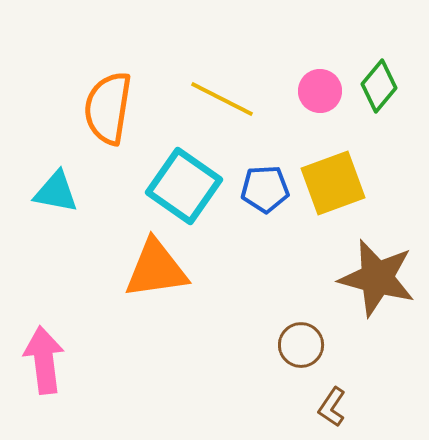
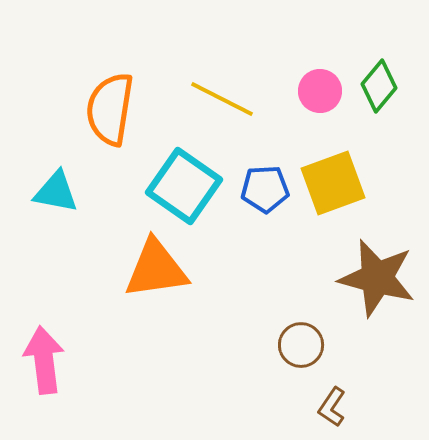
orange semicircle: moved 2 px right, 1 px down
